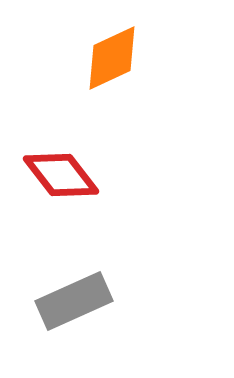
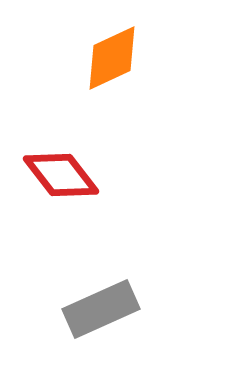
gray rectangle: moved 27 px right, 8 px down
